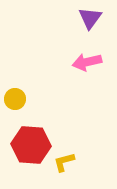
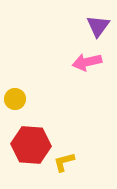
purple triangle: moved 8 px right, 8 px down
